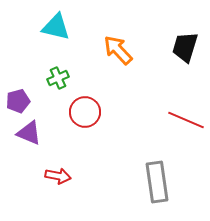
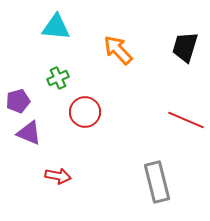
cyan triangle: rotated 8 degrees counterclockwise
gray rectangle: rotated 6 degrees counterclockwise
